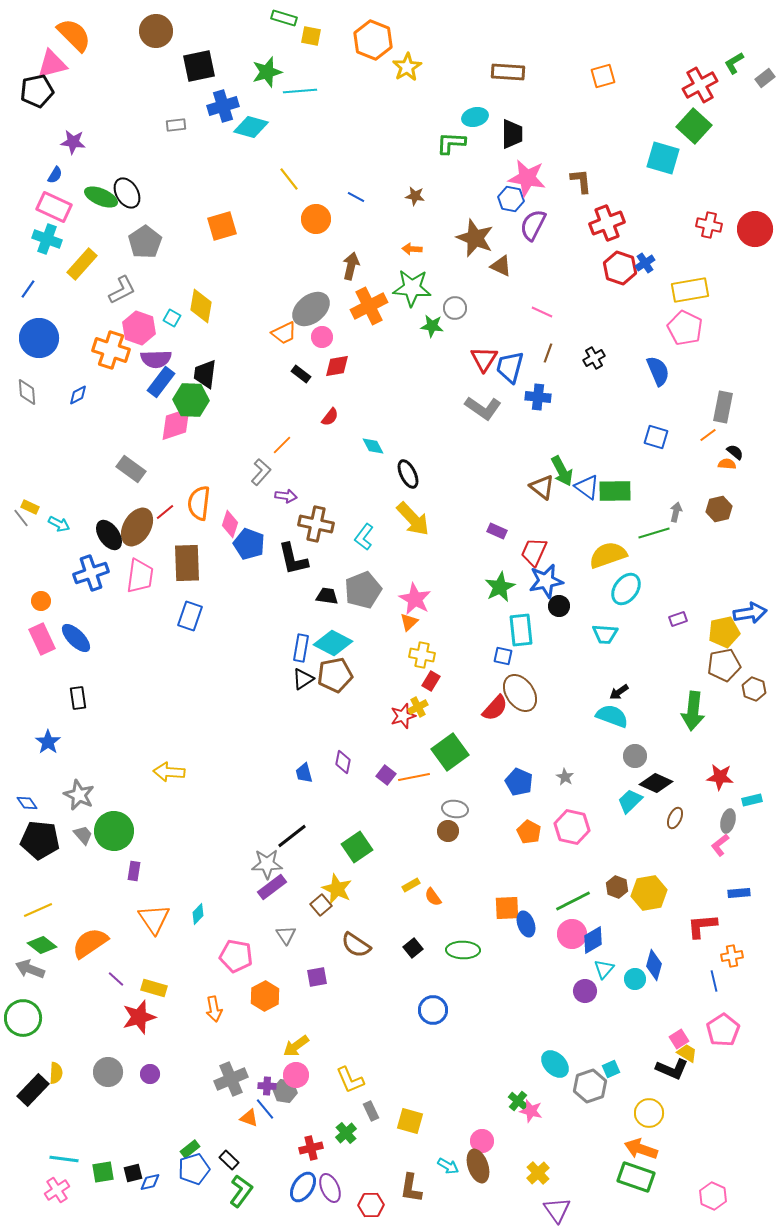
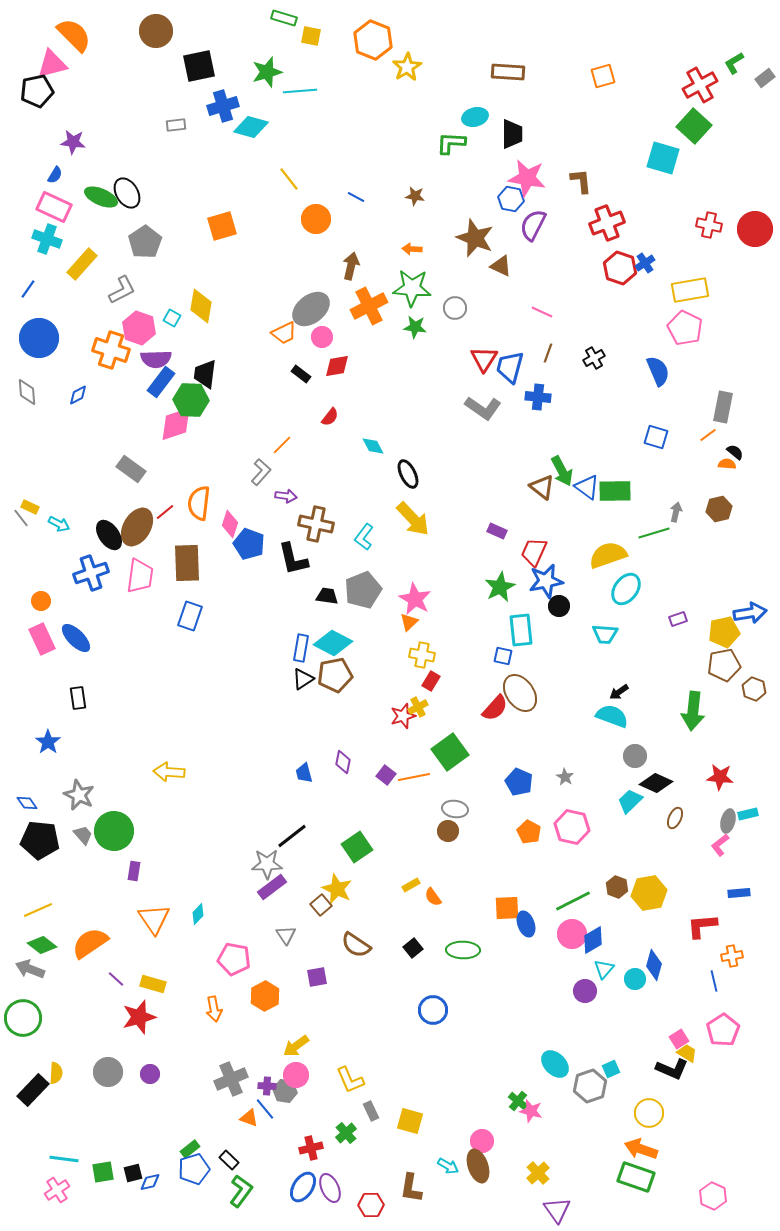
green star at (432, 326): moved 17 px left, 1 px down
cyan rectangle at (752, 800): moved 4 px left, 14 px down
pink pentagon at (236, 956): moved 2 px left, 3 px down
yellow rectangle at (154, 988): moved 1 px left, 4 px up
